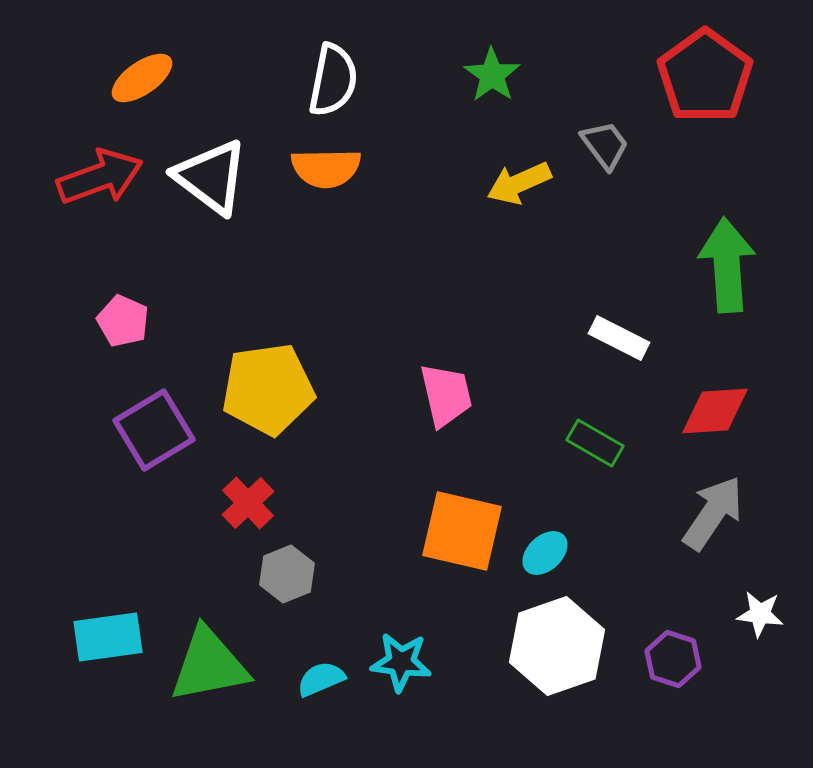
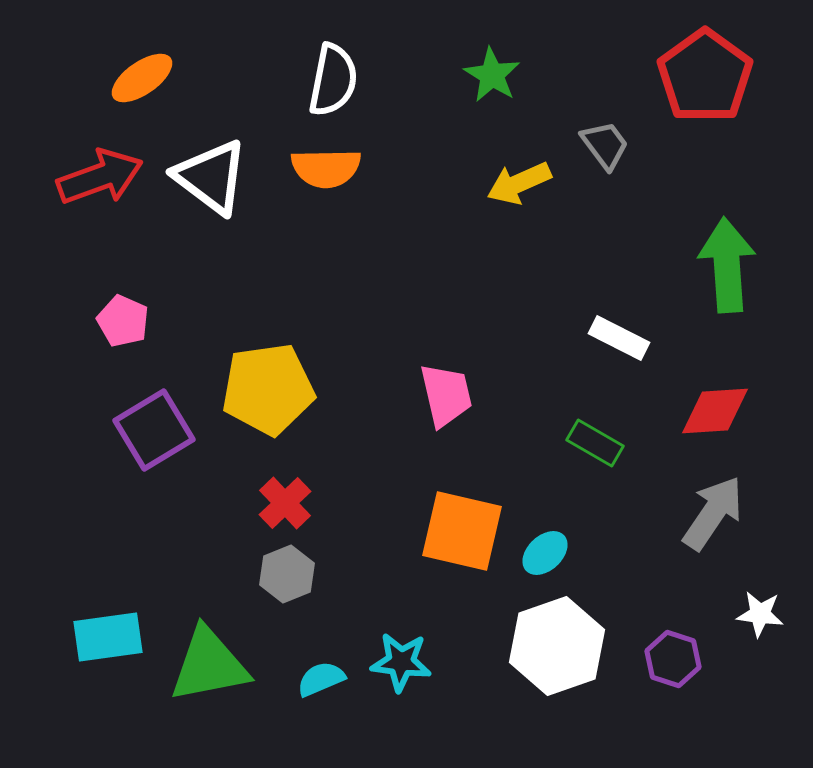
green star: rotated 4 degrees counterclockwise
red cross: moved 37 px right
